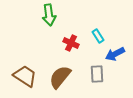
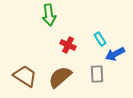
cyan rectangle: moved 2 px right, 3 px down
red cross: moved 3 px left, 2 px down
brown semicircle: rotated 10 degrees clockwise
